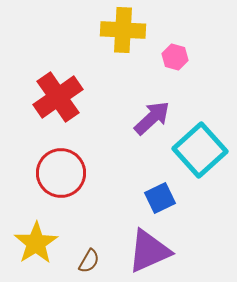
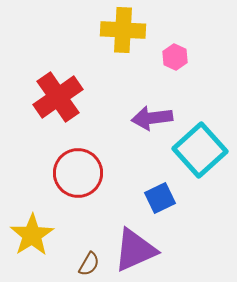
pink hexagon: rotated 10 degrees clockwise
purple arrow: rotated 144 degrees counterclockwise
red circle: moved 17 px right
yellow star: moved 4 px left, 8 px up
purple triangle: moved 14 px left, 1 px up
brown semicircle: moved 3 px down
